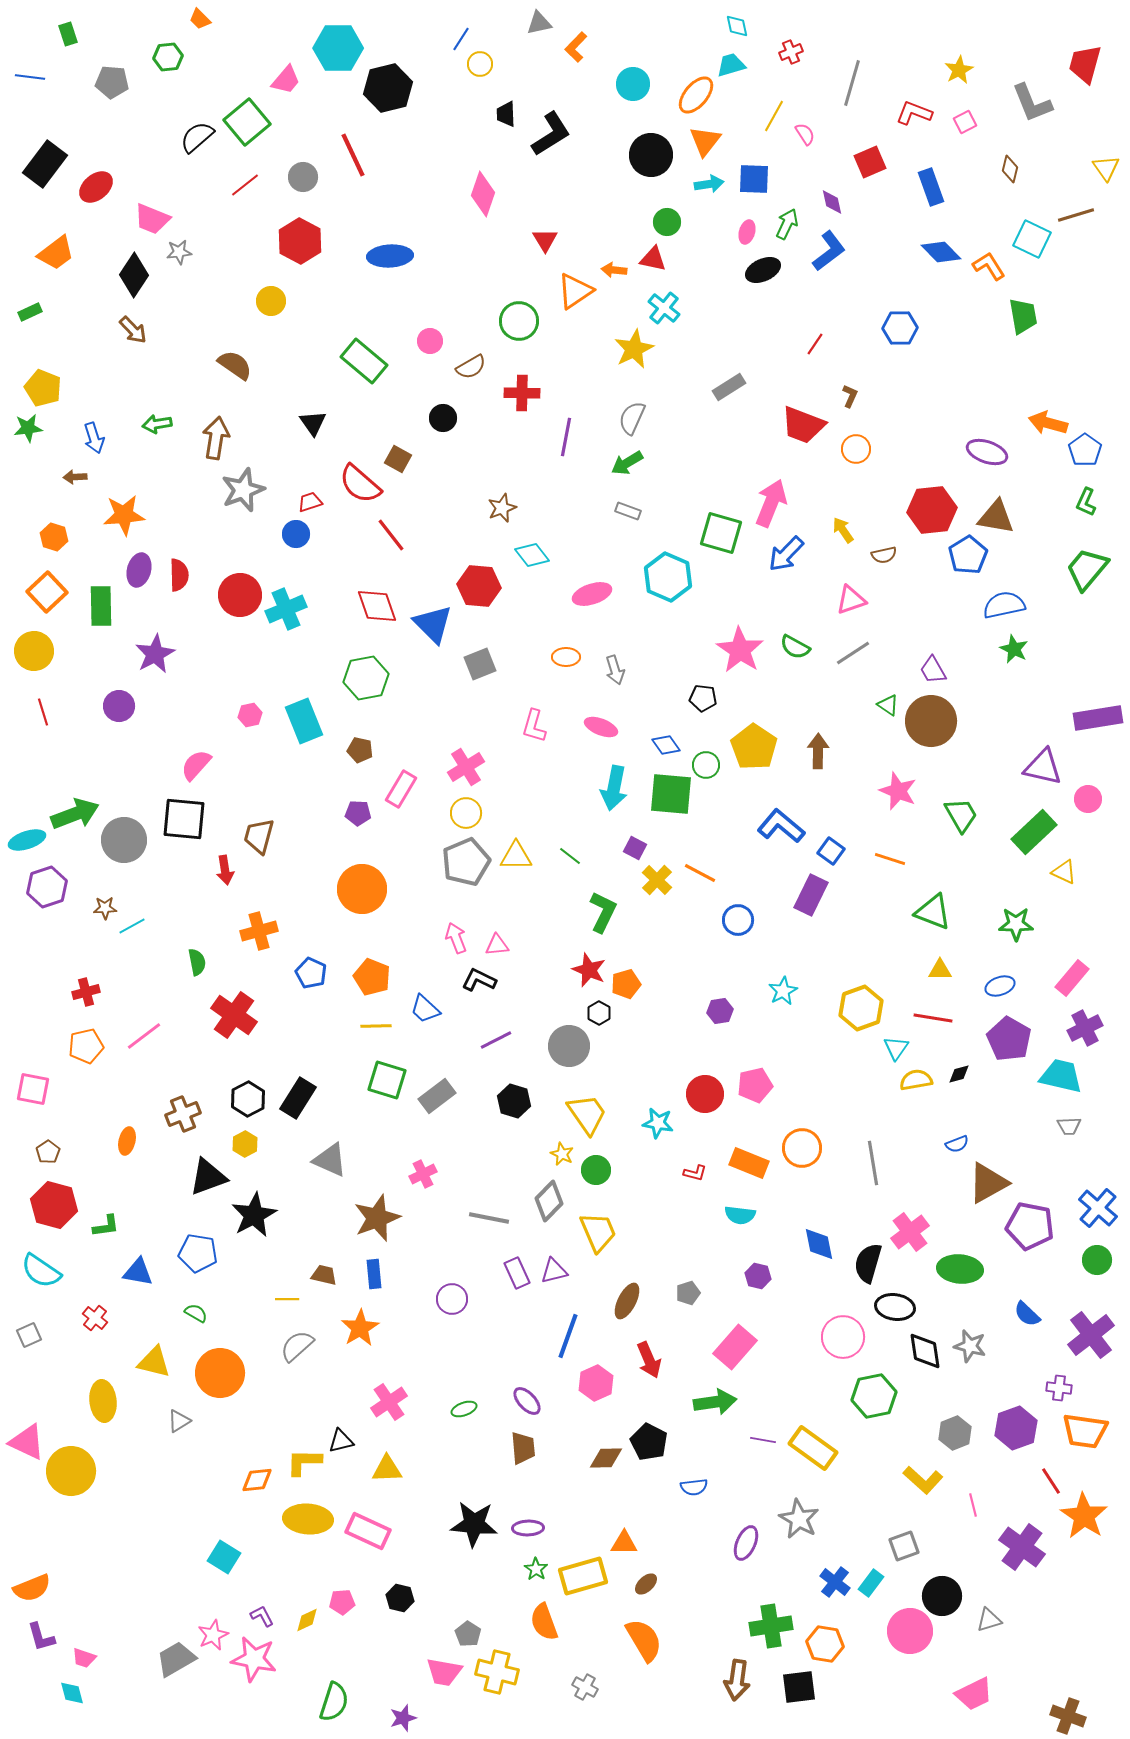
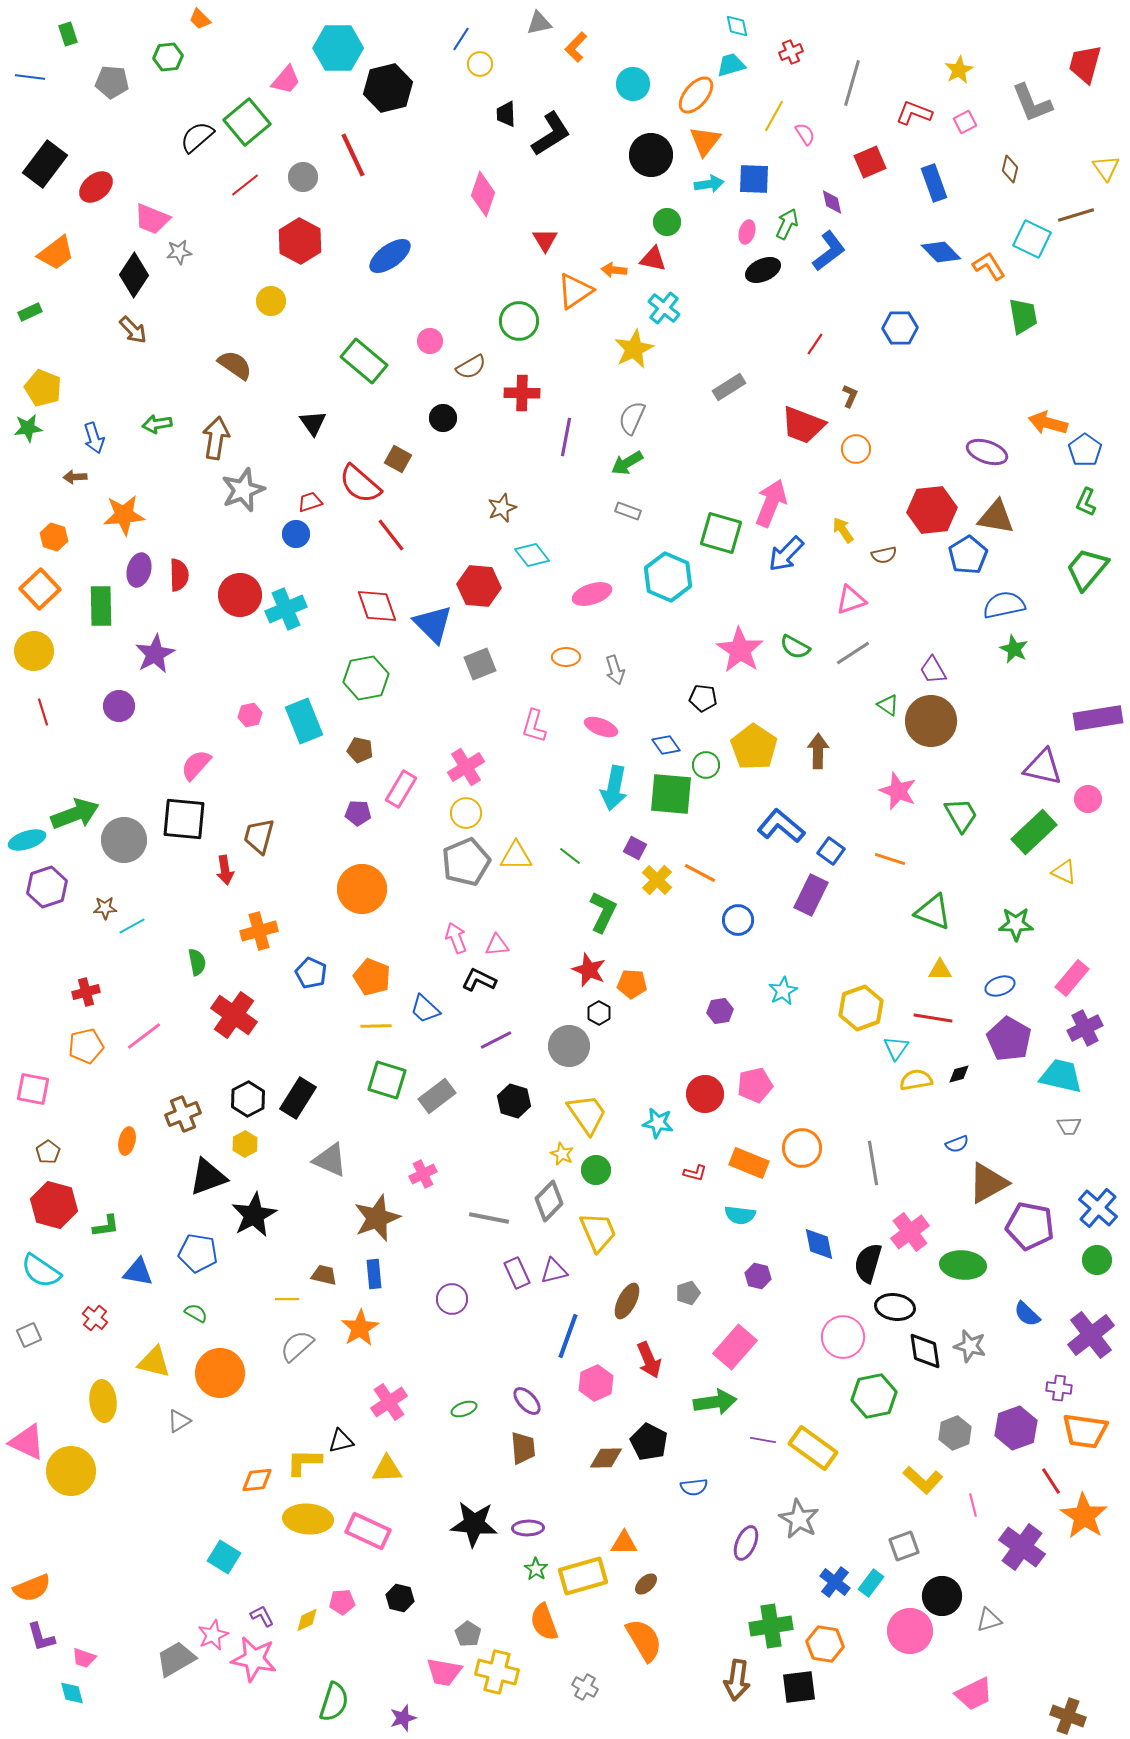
blue rectangle at (931, 187): moved 3 px right, 4 px up
blue ellipse at (390, 256): rotated 33 degrees counterclockwise
orange square at (47, 592): moved 7 px left, 3 px up
orange pentagon at (626, 984): moved 6 px right; rotated 20 degrees clockwise
green ellipse at (960, 1269): moved 3 px right, 4 px up
